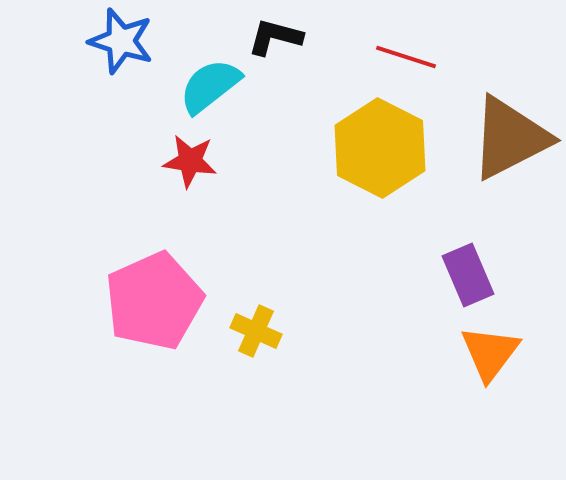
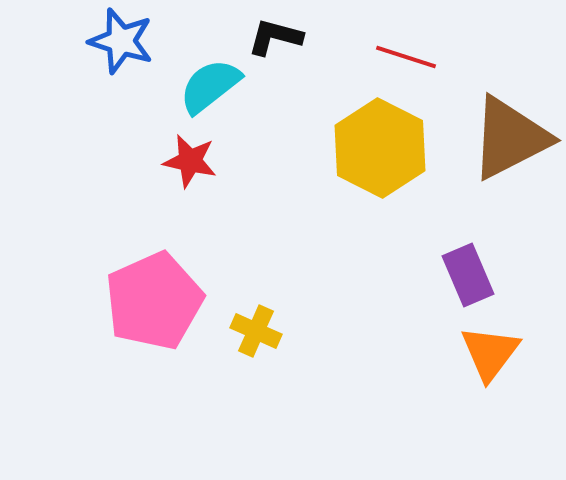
red star: rotated 4 degrees clockwise
